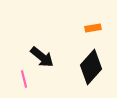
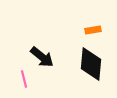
orange rectangle: moved 2 px down
black diamond: moved 3 px up; rotated 36 degrees counterclockwise
